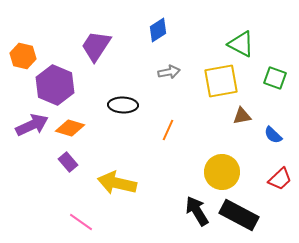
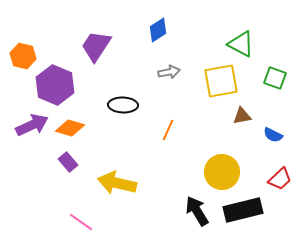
blue semicircle: rotated 18 degrees counterclockwise
black rectangle: moved 4 px right, 5 px up; rotated 42 degrees counterclockwise
